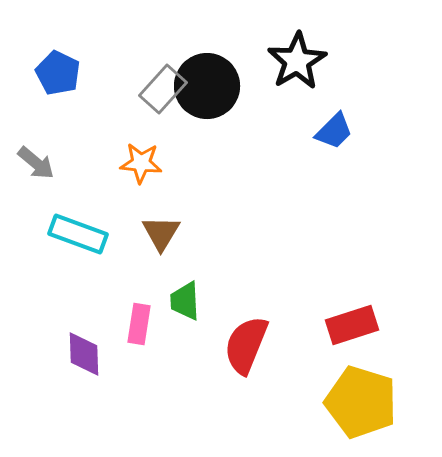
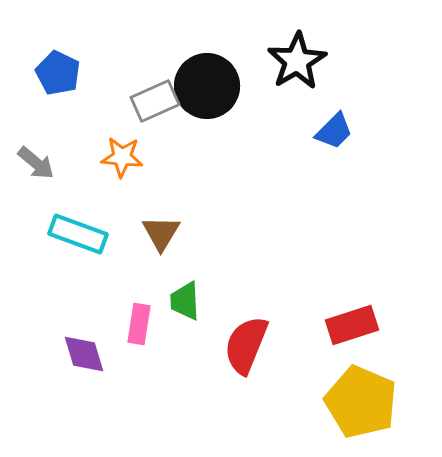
gray rectangle: moved 8 px left, 12 px down; rotated 24 degrees clockwise
orange star: moved 19 px left, 6 px up
purple diamond: rotated 15 degrees counterclockwise
yellow pentagon: rotated 6 degrees clockwise
